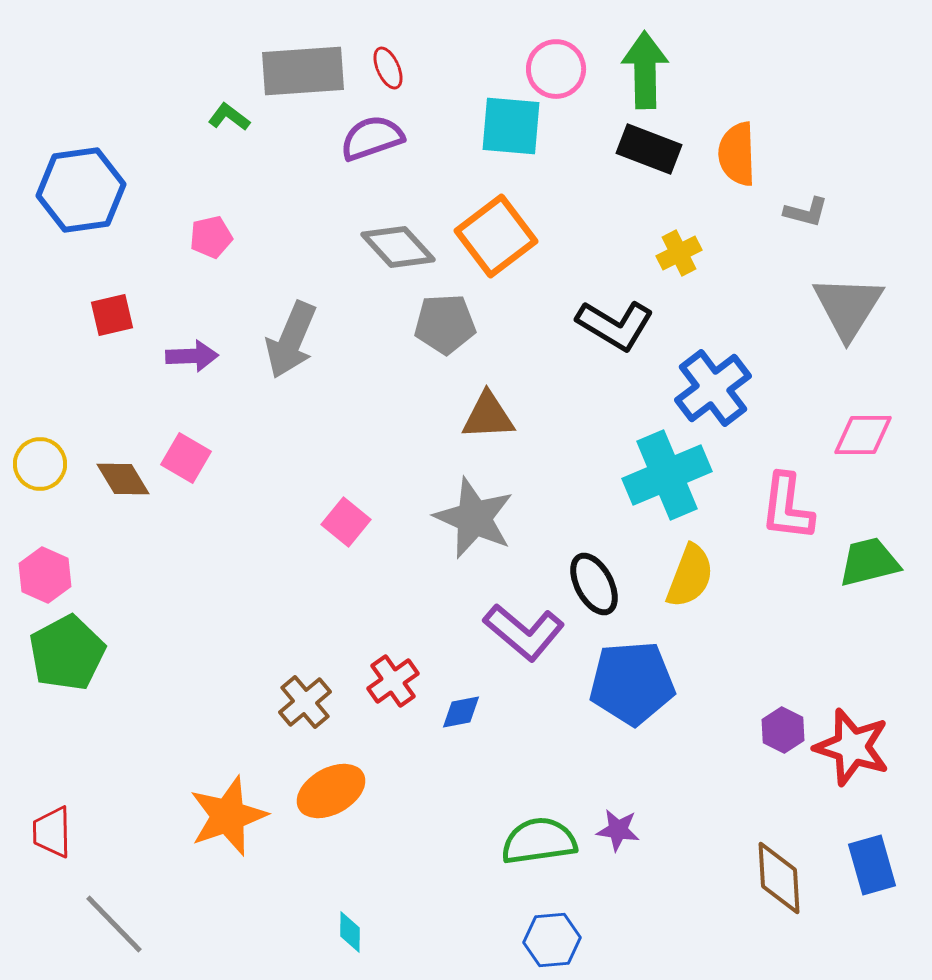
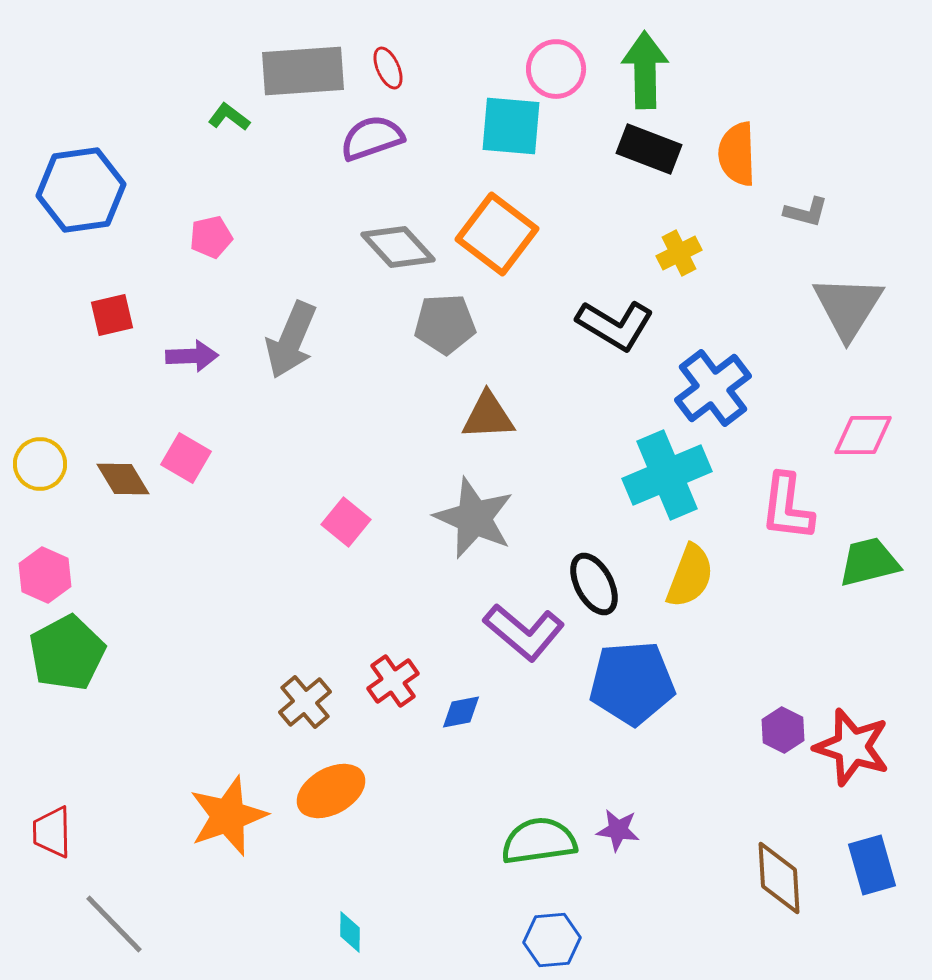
orange square at (496, 236): moved 1 px right, 2 px up; rotated 16 degrees counterclockwise
